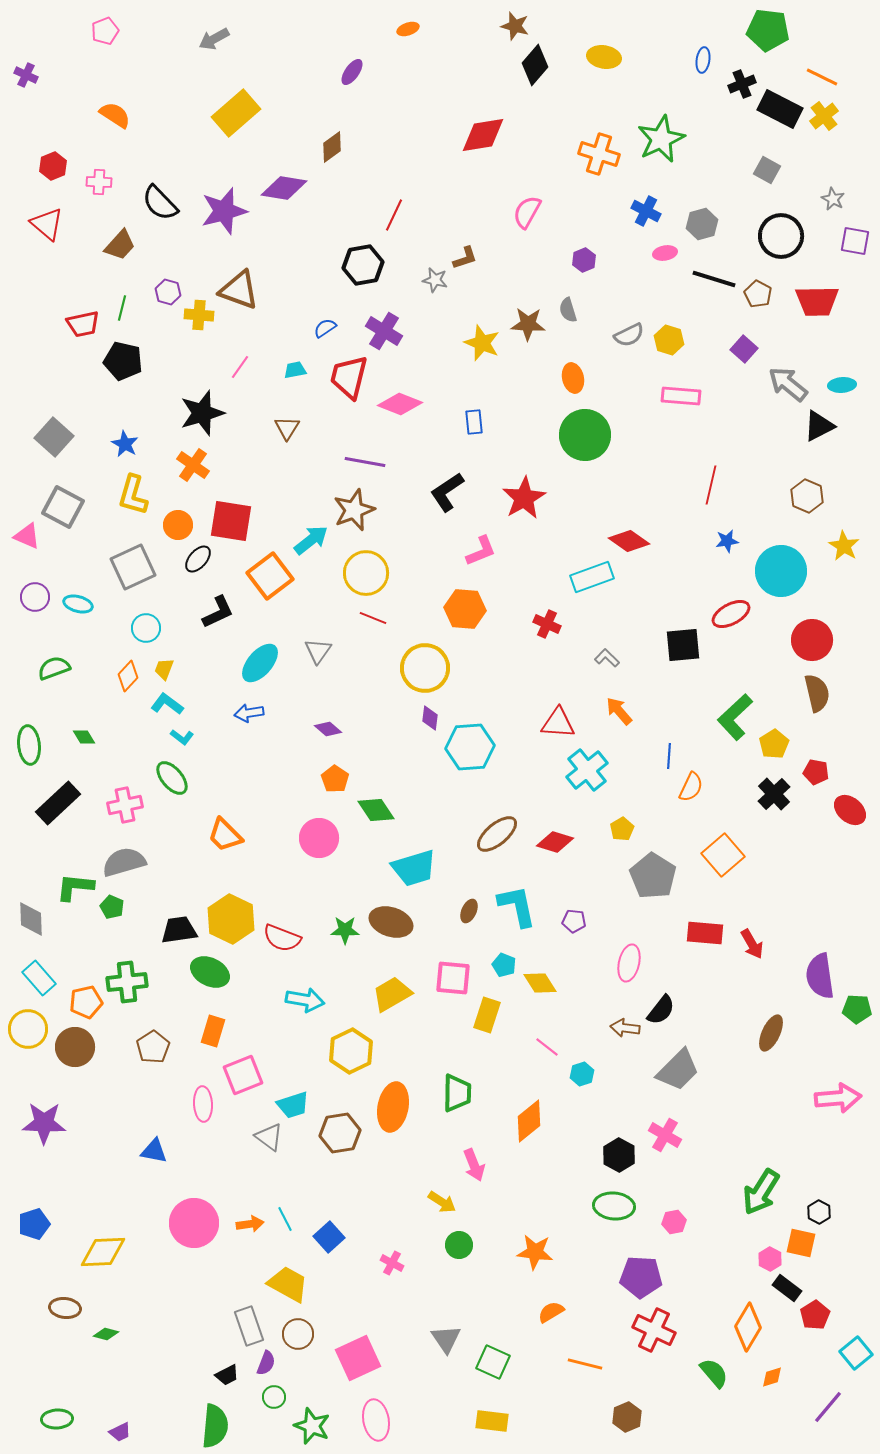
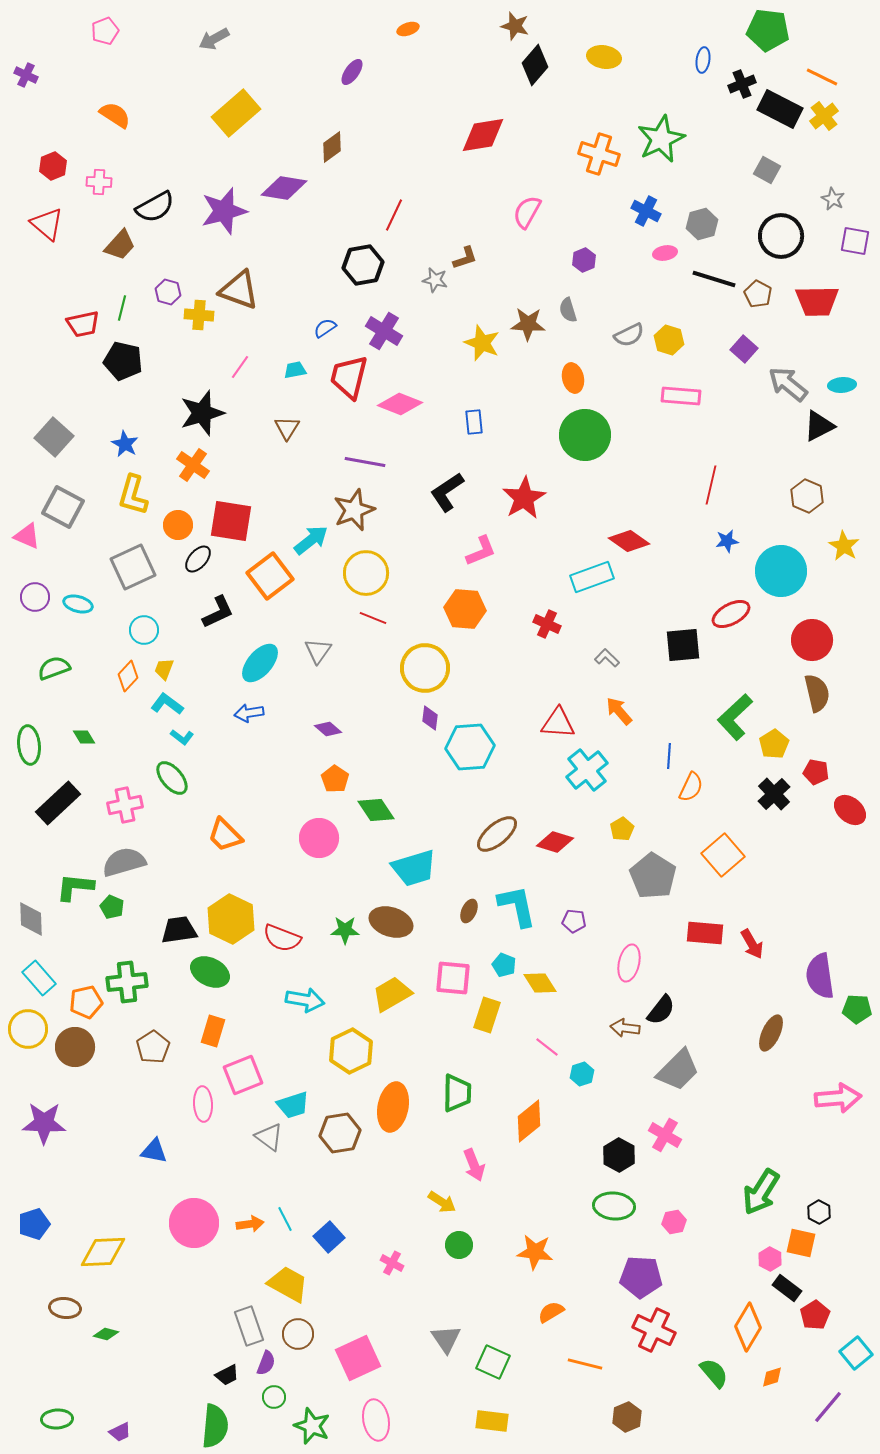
black semicircle at (160, 203): moved 5 px left, 4 px down; rotated 75 degrees counterclockwise
cyan circle at (146, 628): moved 2 px left, 2 px down
